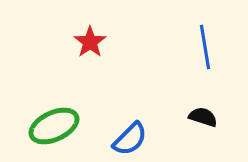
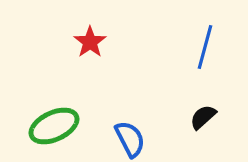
blue line: rotated 24 degrees clockwise
black semicircle: rotated 60 degrees counterclockwise
blue semicircle: rotated 72 degrees counterclockwise
